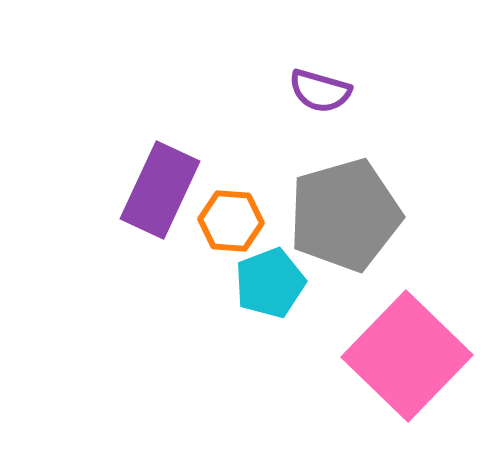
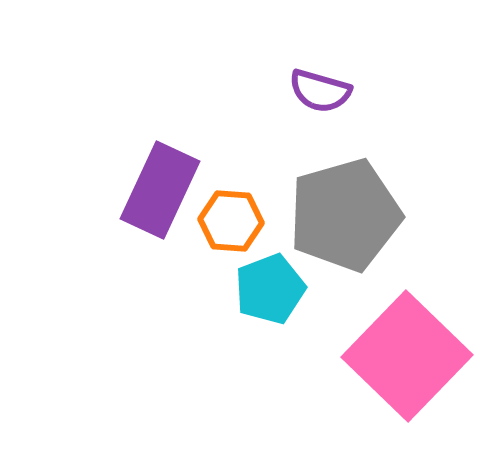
cyan pentagon: moved 6 px down
